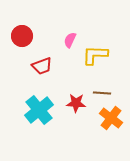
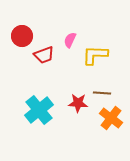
red trapezoid: moved 2 px right, 11 px up
red star: moved 2 px right
